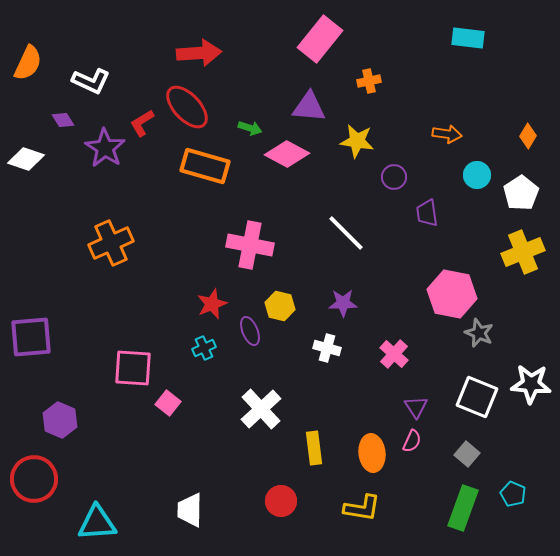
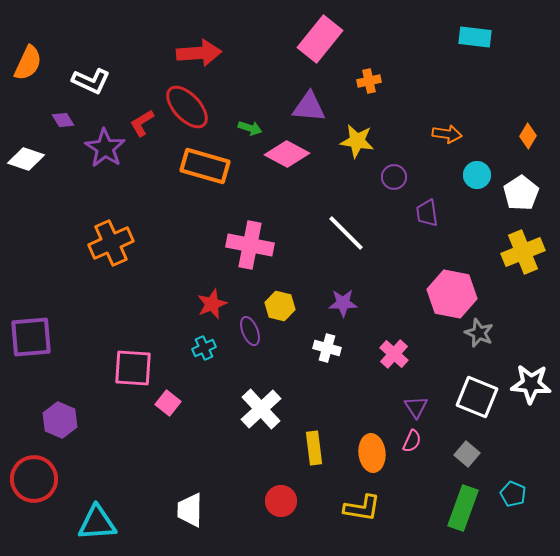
cyan rectangle at (468, 38): moved 7 px right, 1 px up
